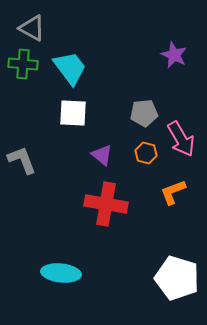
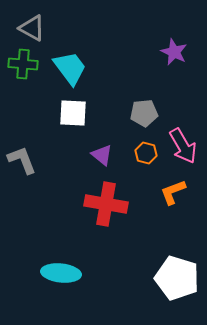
purple star: moved 3 px up
pink arrow: moved 2 px right, 7 px down
